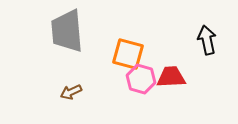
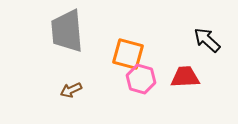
black arrow: rotated 36 degrees counterclockwise
red trapezoid: moved 14 px right
brown arrow: moved 2 px up
